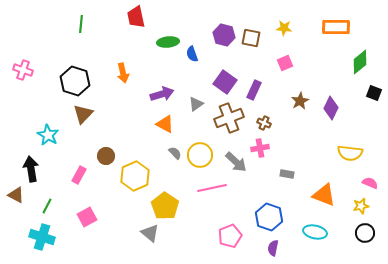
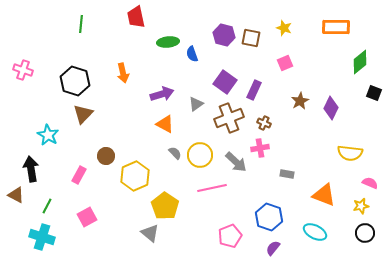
yellow star at (284, 28): rotated 14 degrees clockwise
cyan ellipse at (315, 232): rotated 15 degrees clockwise
purple semicircle at (273, 248): rotated 28 degrees clockwise
